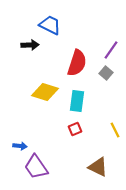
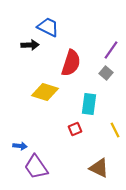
blue trapezoid: moved 2 px left, 2 px down
red semicircle: moved 6 px left
cyan rectangle: moved 12 px right, 3 px down
brown triangle: moved 1 px right, 1 px down
